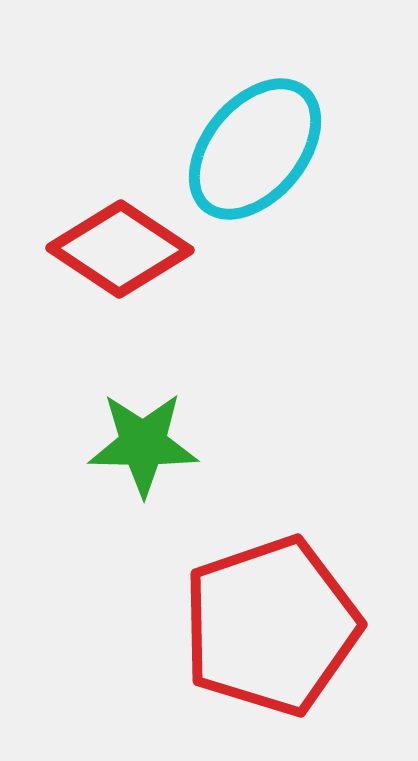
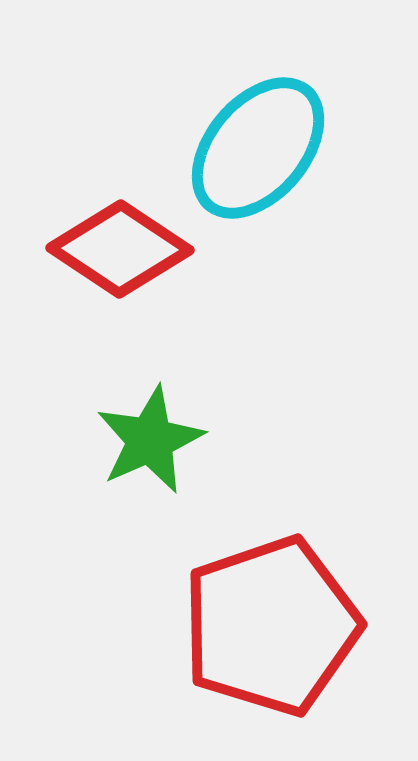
cyan ellipse: moved 3 px right, 1 px up
green star: moved 7 px right, 4 px up; rotated 25 degrees counterclockwise
